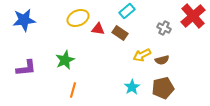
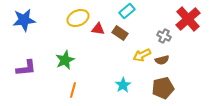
red cross: moved 5 px left, 3 px down
gray cross: moved 8 px down
cyan star: moved 9 px left, 2 px up
